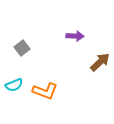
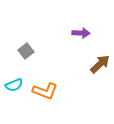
purple arrow: moved 6 px right, 3 px up
gray square: moved 4 px right, 3 px down
brown arrow: moved 2 px down
